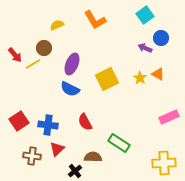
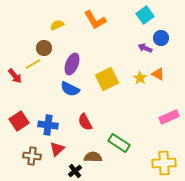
red arrow: moved 21 px down
